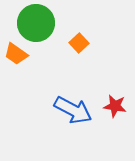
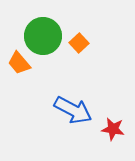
green circle: moved 7 px right, 13 px down
orange trapezoid: moved 3 px right, 9 px down; rotated 15 degrees clockwise
red star: moved 2 px left, 23 px down
